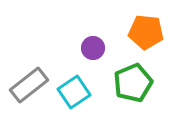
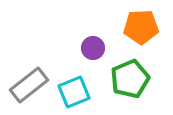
orange pentagon: moved 5 px left, 5 px up; rotated 8 degrees counterclockwise
green pentagon: moved 3 px left, 4 px up
cyan square: rotated 12 degrees clockwise
